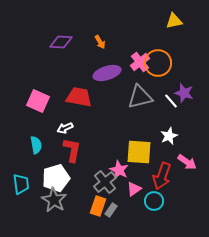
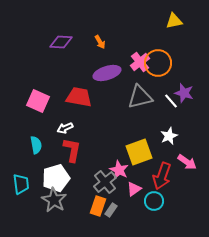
yellow square: rotated 24 degrees counterclockwise
